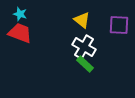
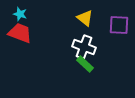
yellow triangle: moved 3 px right, 2 px up
white cross: rotated 10 degrees counterclockwise
